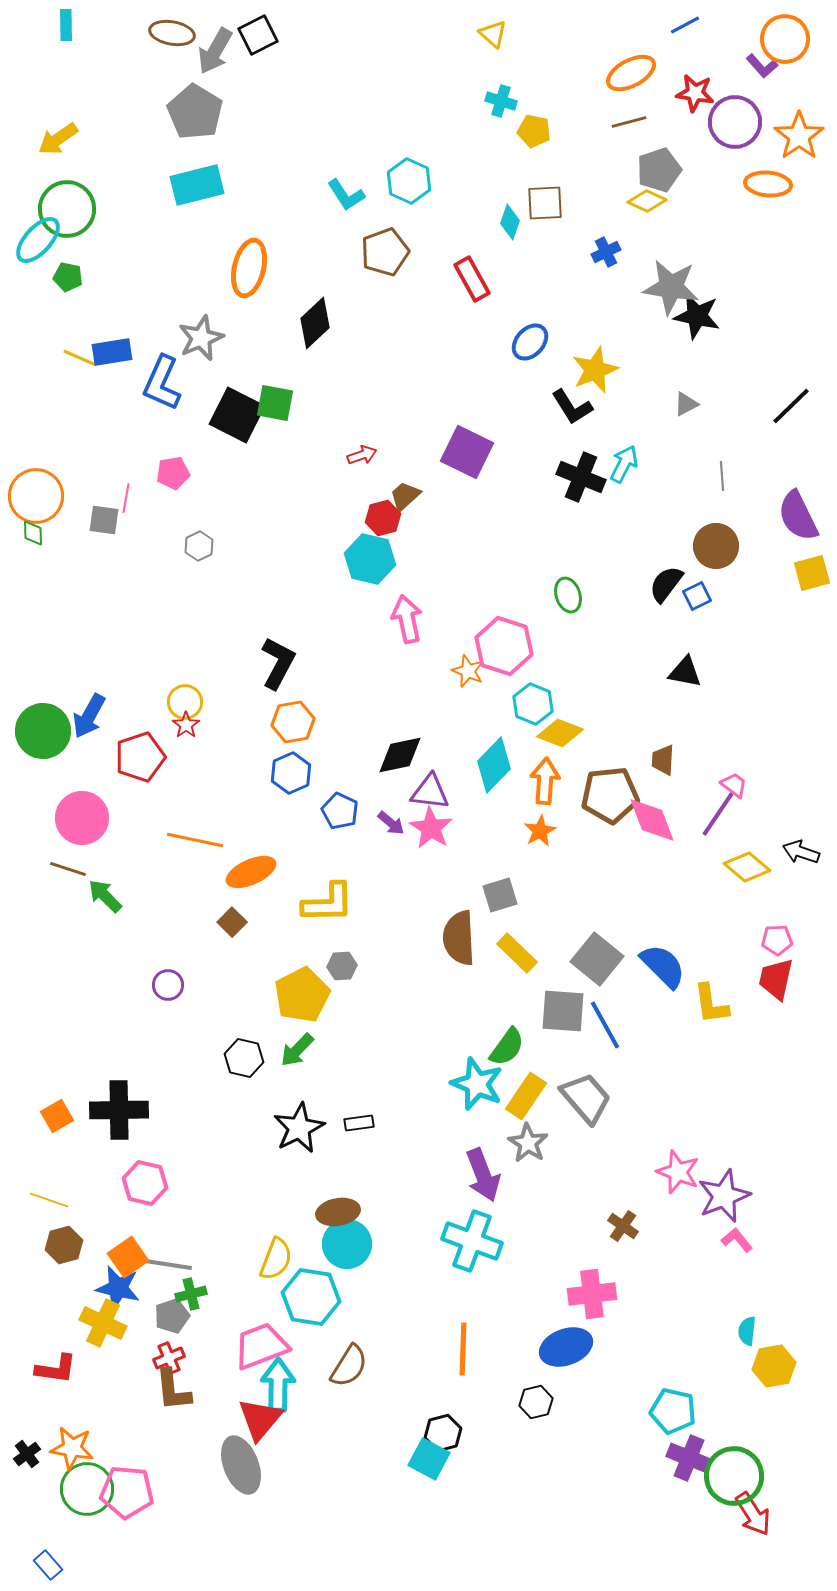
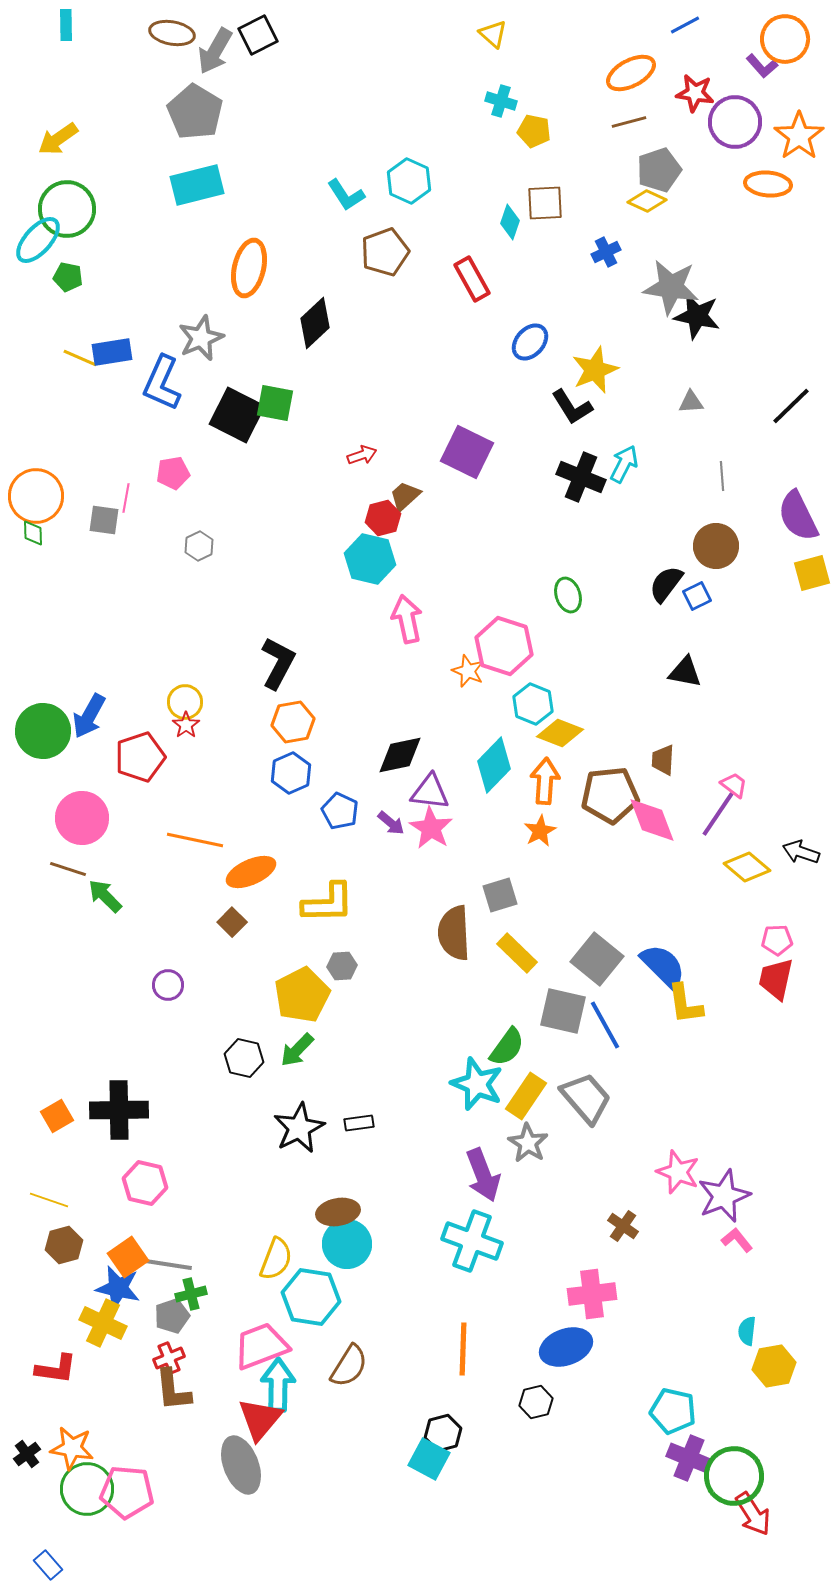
gray triangle at (686, 404): moved 5 px right, 2 px up; rotated 24 degrees clockwise
brown semicircle at (459, 938): moved 5 px left, 5 px up
yellow L-shape at (711, 1004): moved 26 px left
gray square at (563, 1011): rotated 9 degrees clockwise
